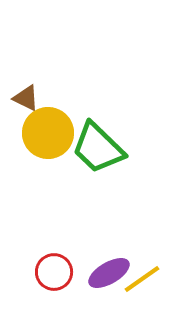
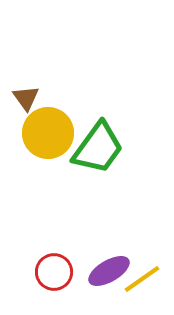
brown triangle: rotated 28 degrees clockwise
green trapezoid: rotated 98 degrees counterclockwise
purple ellipse: moved 2 px up
